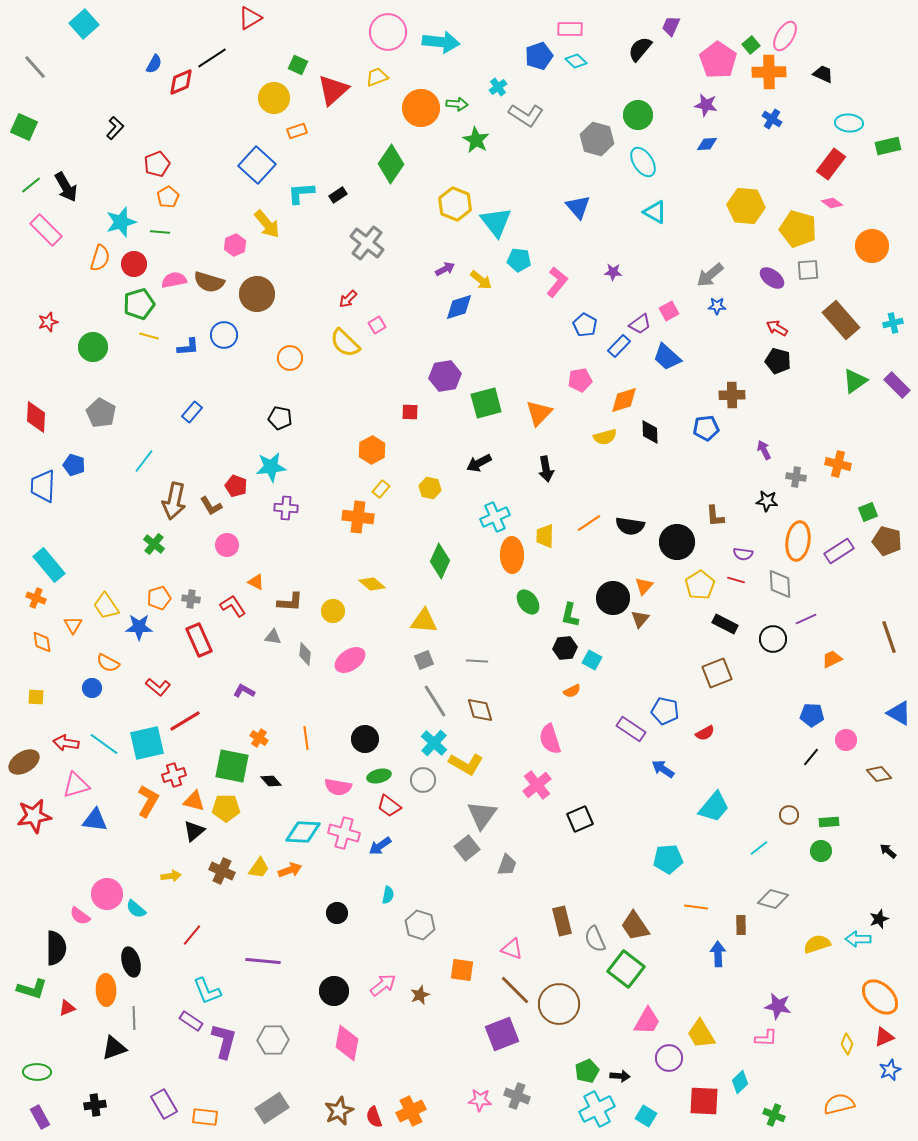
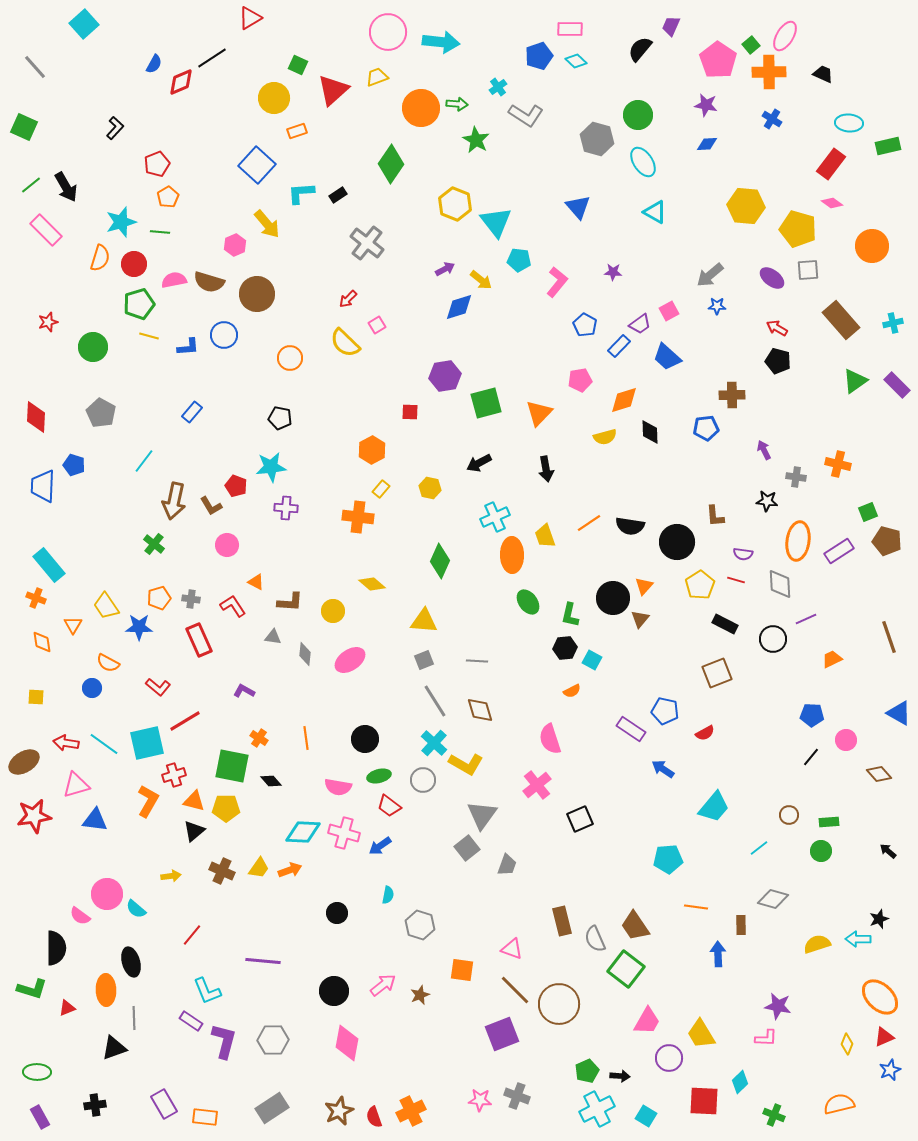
yellow trapezoid at (545, 536): rotated 20 degrees counterclockwise
